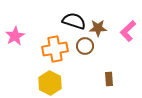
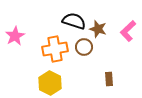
brown star: moved 1 px down; rotated 18 degrees clockwise
brown circle: moved 1 px left, 1 px down
